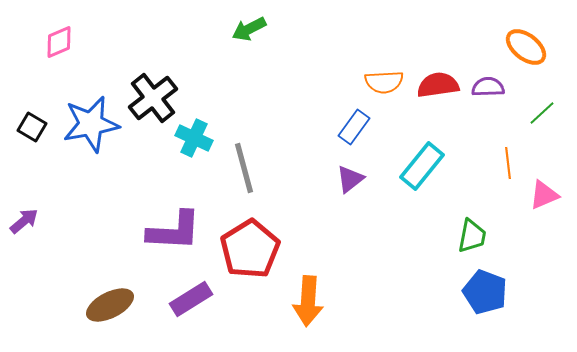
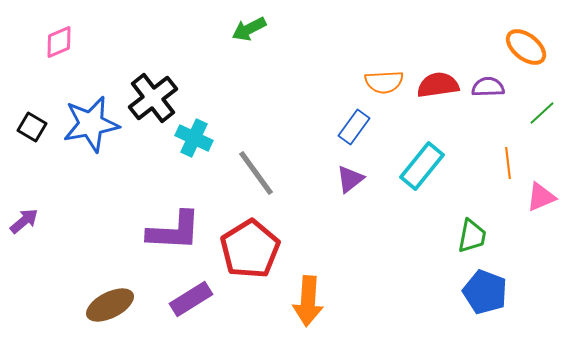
gray line: moved 12 px right, 5 px down; rotated 21 degrees counterclockwise
pink triangle: moved 3 px left, 2 px down
